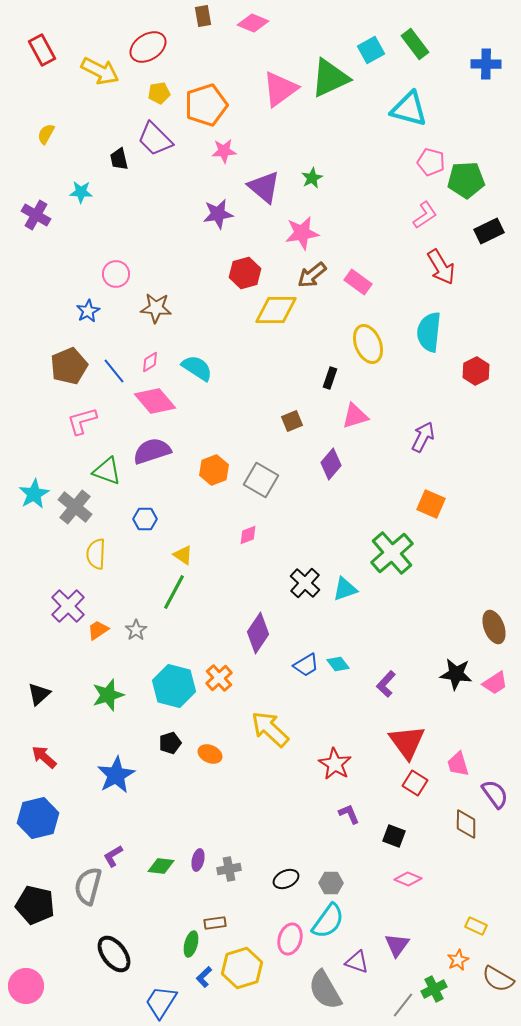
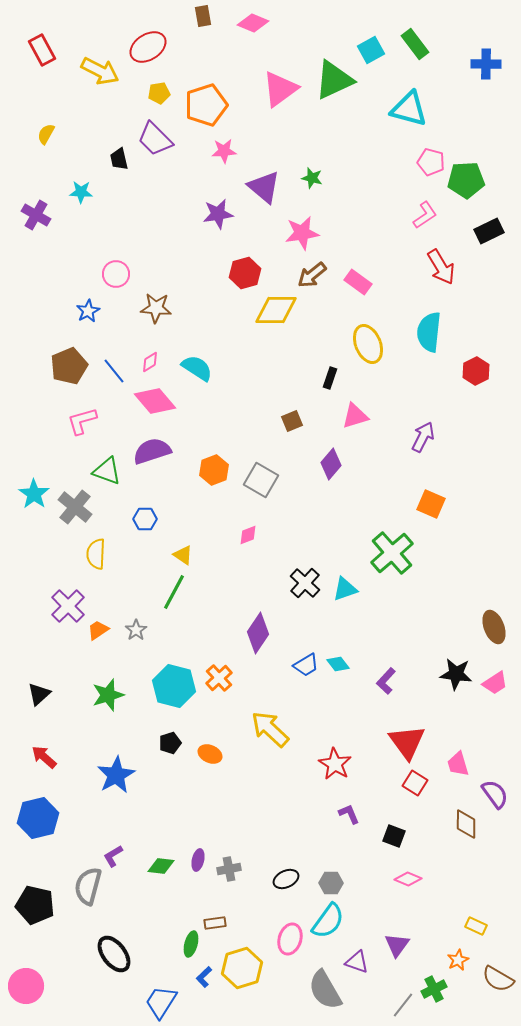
green triangle at (330, 78): moved 4 px right, 2 px down
green star at (312, 178): rotated 30 degrees counterclockwise
cyan star at (34, 494): rotated 8 degrees counterclockwise
purple L-shape at (386, 684): moved 3 px up
